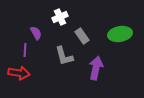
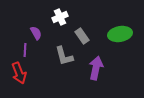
red arrow: rotated 60 degrees clockwise
